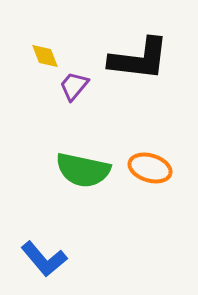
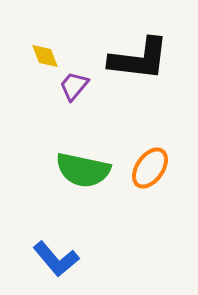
orange ellipse: rotated 72 degrees counterclockwise
blue L-shape: moved 12 px right
